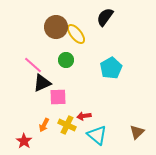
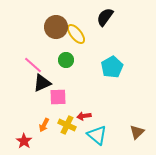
cyan pentagon: moved 1 px right, 1 px up
